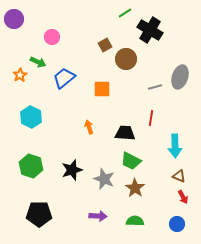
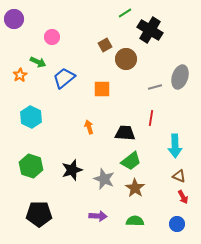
green trapezoid: rotated 65 degrees counterclockwise
